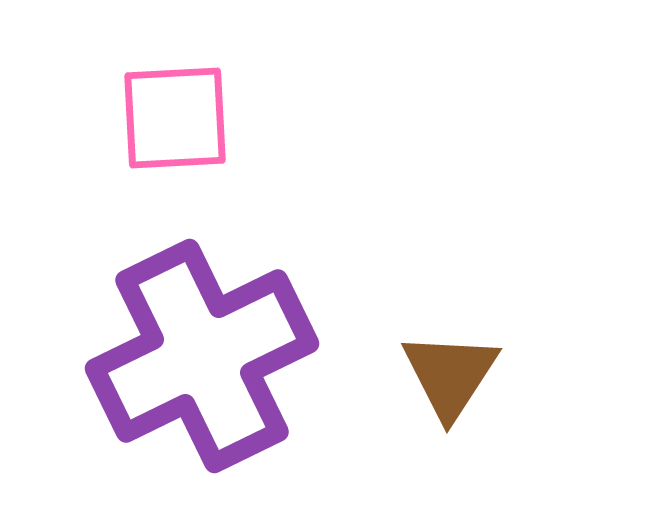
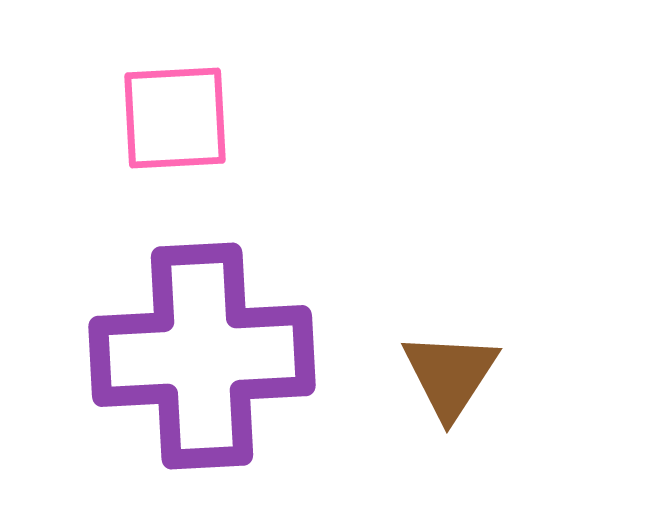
purple cross: rotated 23 degrees clockwise
